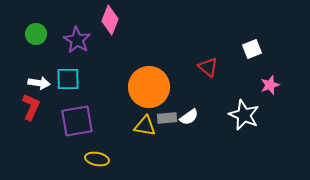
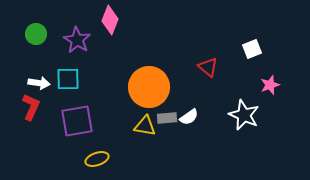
yellow ellipse: rotated 30 degrees counterclockwise
